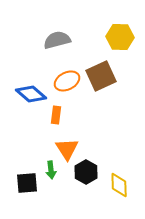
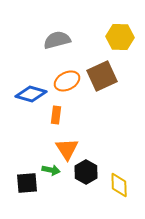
brown square: moved 1 px right
blue diamond: rotated 24 degrees counterclockwise
green arrow: rotated 72 degrees counterclockwise
